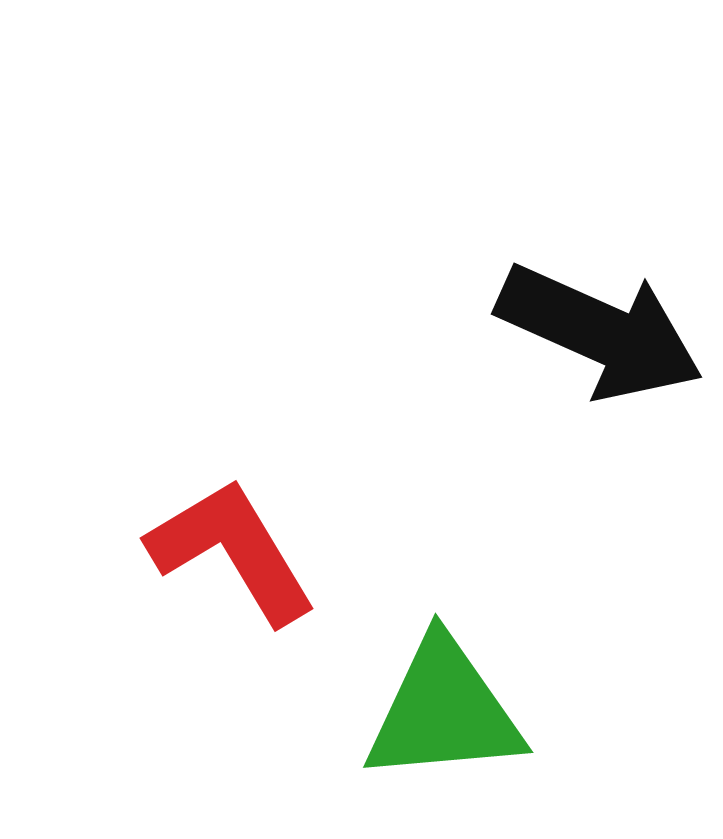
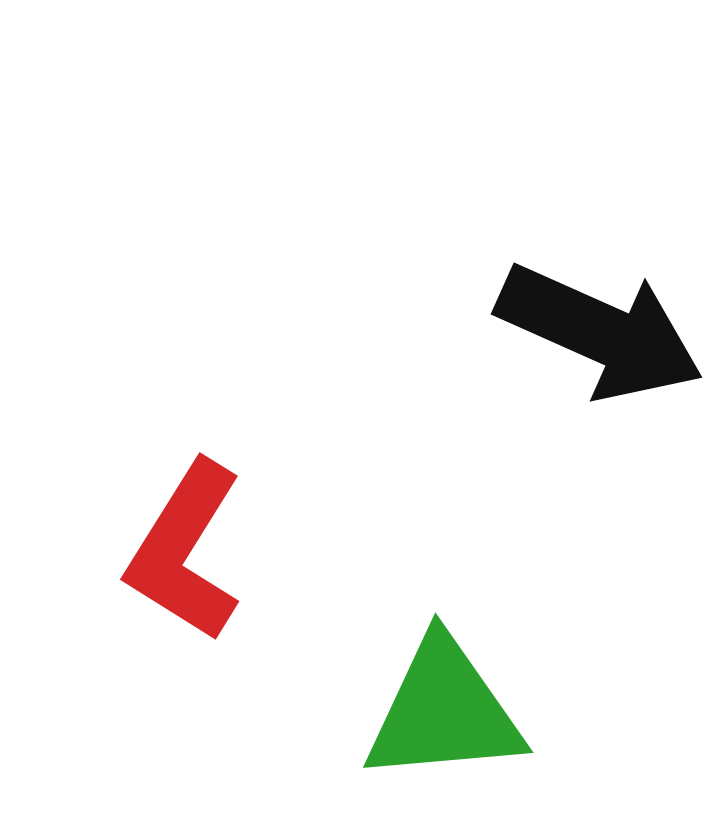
red L-shape: moved 47 px left; rotated 117 degrees counterclockwise
